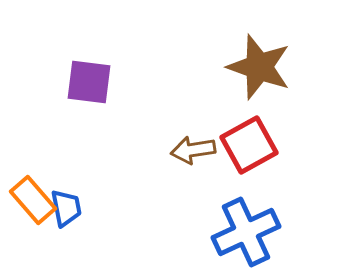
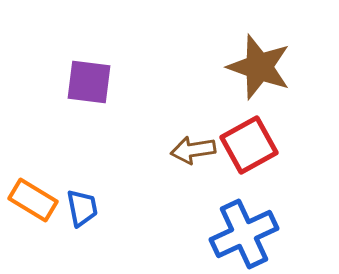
orange rectangle: rotated 18 degrees counterclockwise
blue trapezoid: moved 16 px right
blue cross: moved 2 px left, 2 px down
